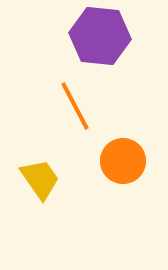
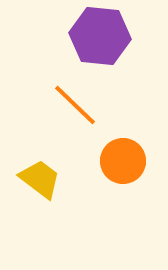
orange line: moved 1 px up; rotated 18 degrees counterclockwise
yellow trapezoid: rotated 18 degrees counterclockwise
